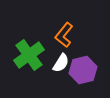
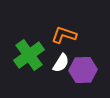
orange L-shape: rotated 70 degrees clockwise
purple hexagon: rotated 12 degrees clockwise
